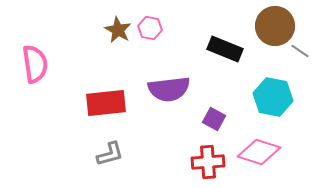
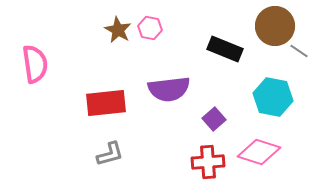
gray line: moved 1 px left
purple square: rotated 20 degrees clockwise
